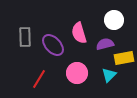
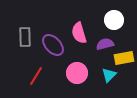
red line: moved 3 px left, 3 px up
